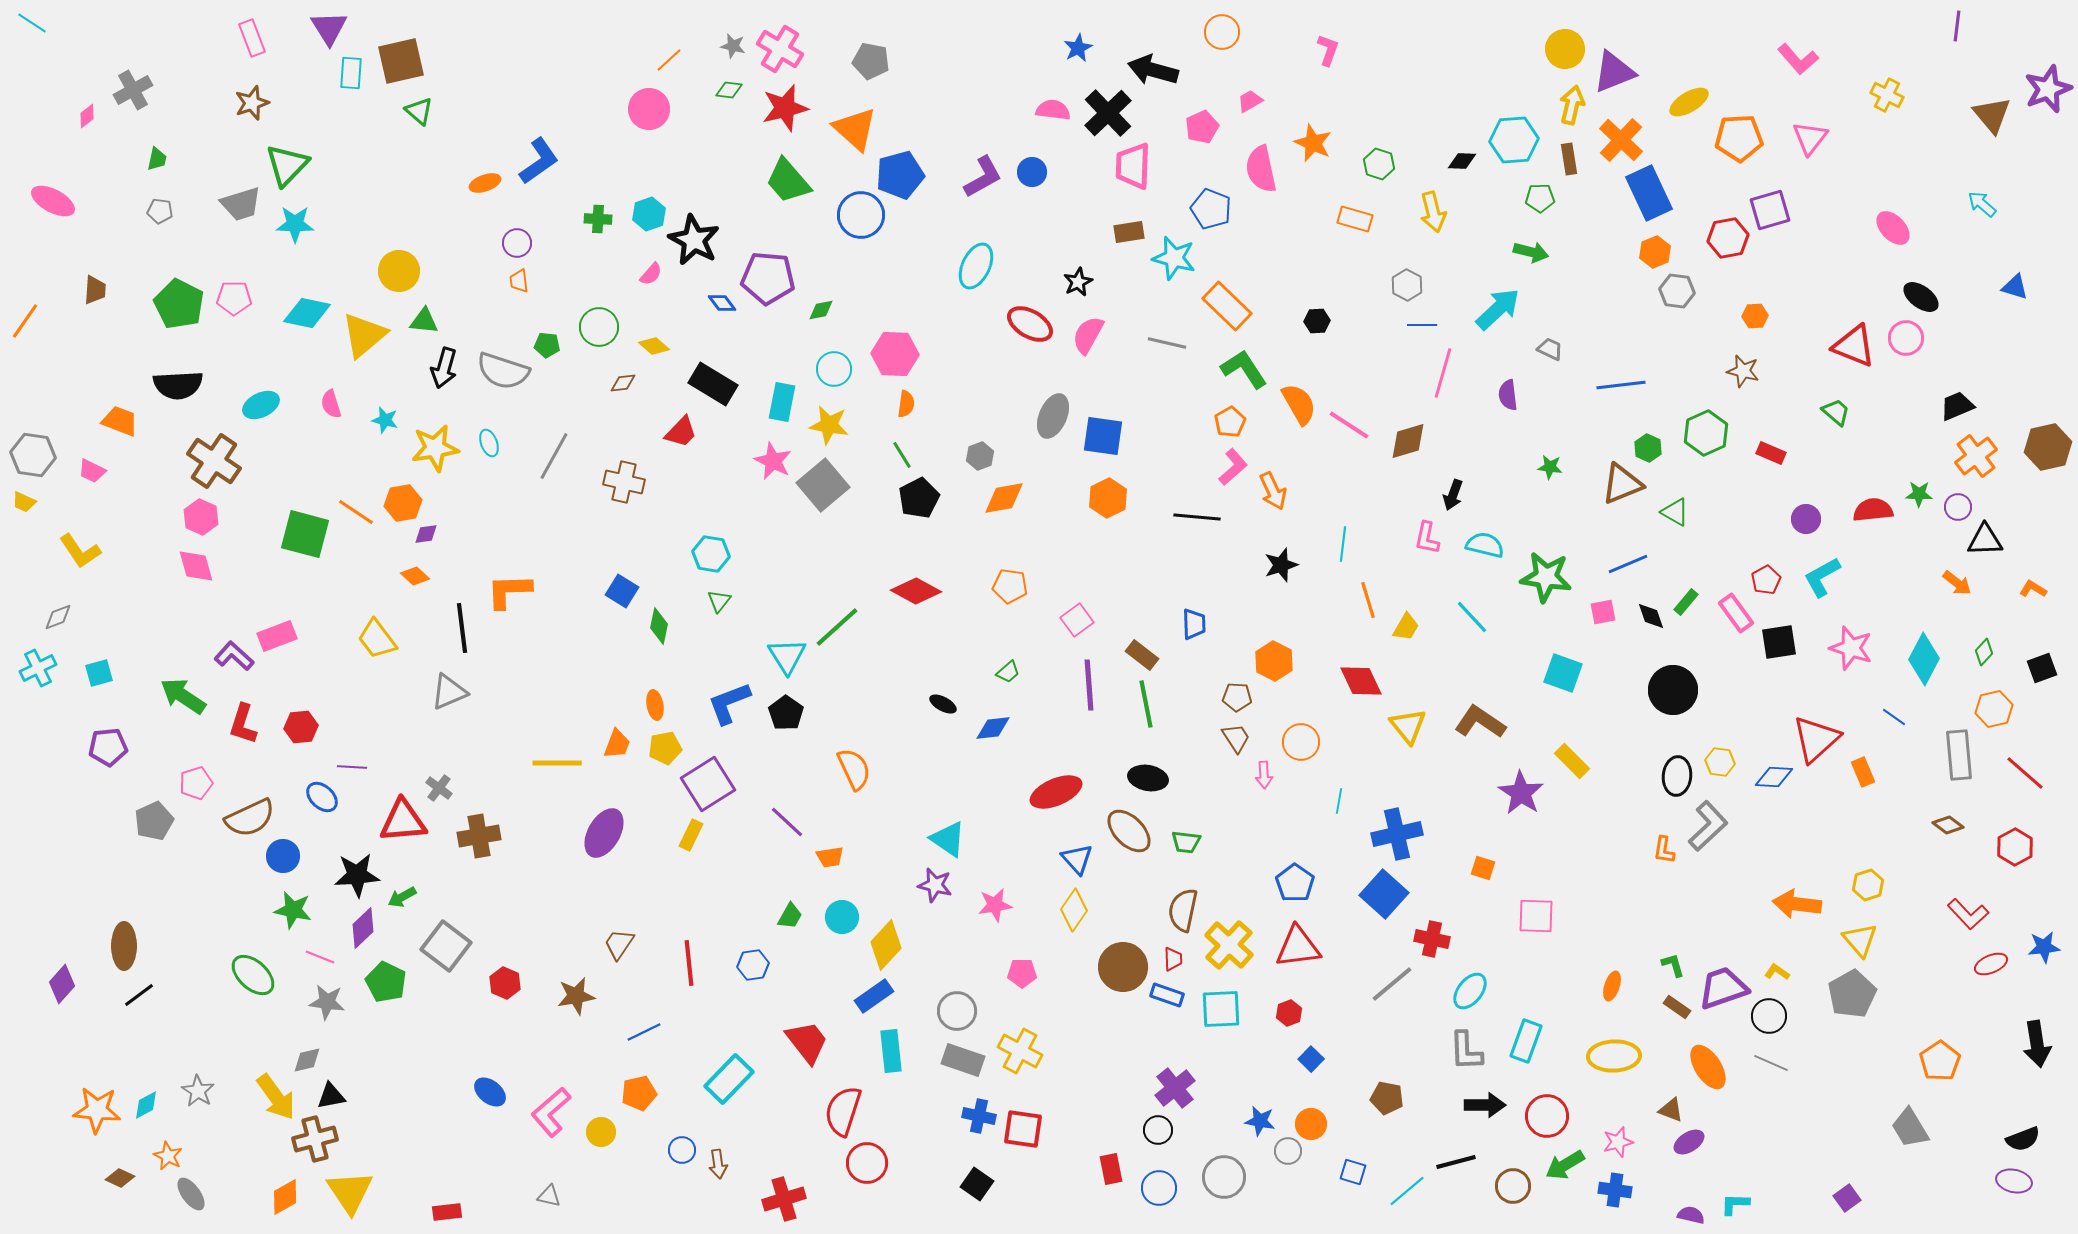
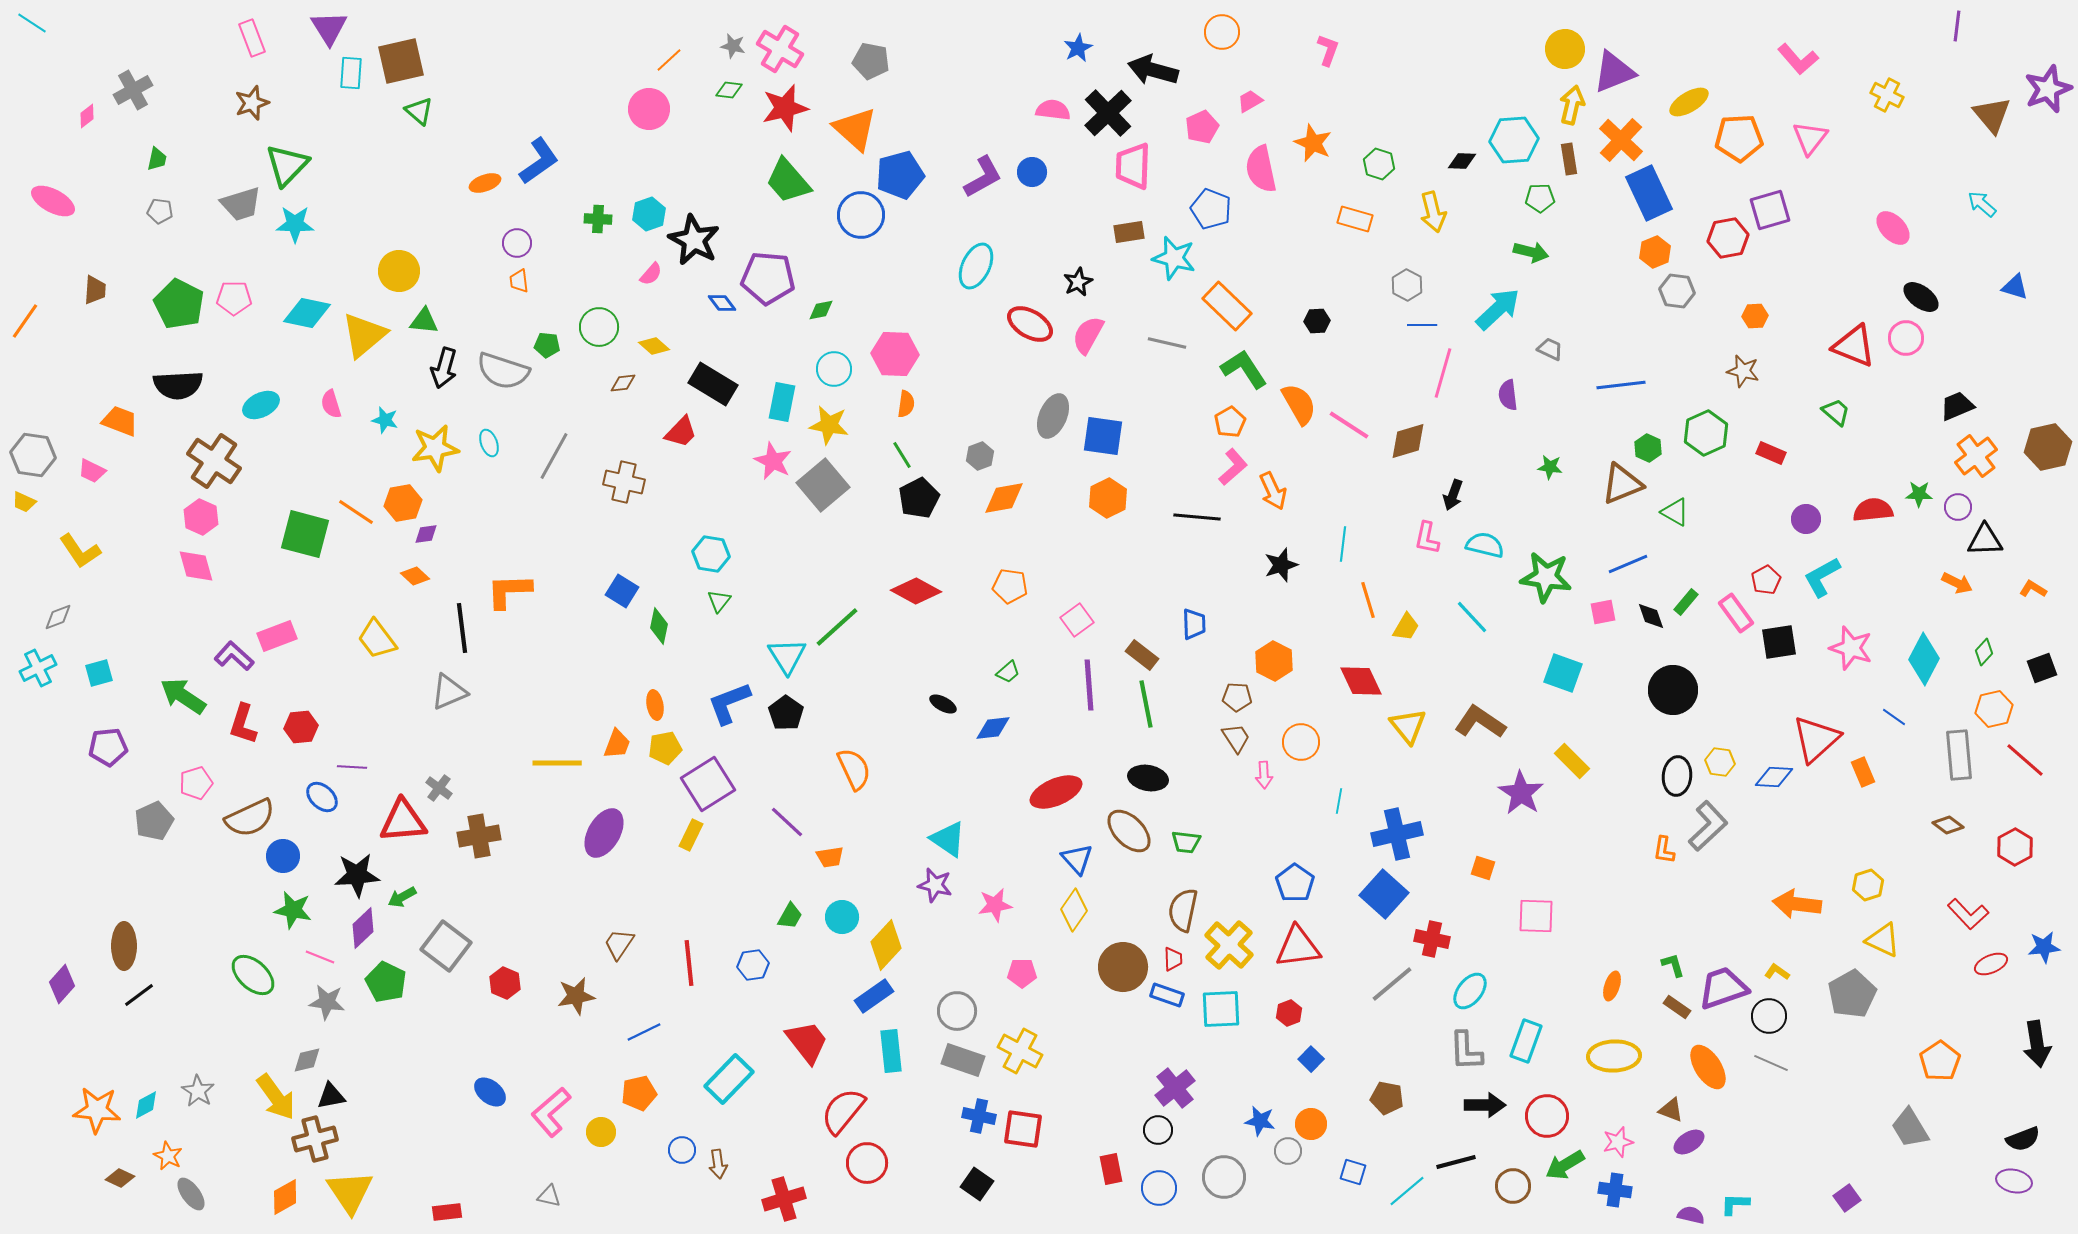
orange arrow at (1957, 583): rotated 12 degrees counterclockwise
red line at (2025, 773): moved 13 px up
yellow triangle at (1860, 940): moved 23 px right; rotated 24 degrees counterclockwise
red semicircle at (843, 1111): rotated 21 degrees clockwise
